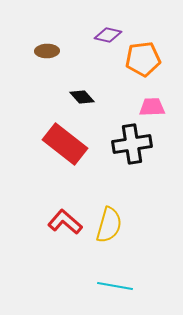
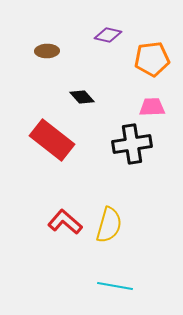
orange pentagon: moved 9 px right
red rectangle: moved 13 px left, 4 px up
